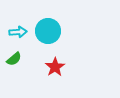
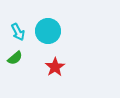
cyan arrow: rotated 66 degrees clockwise
green semicircle: moved 1 px right, 1 px up
